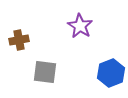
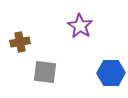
brown cross: moved 1 px right, 2 px down
blue hexagon: rotated 20 degrees clockwise
